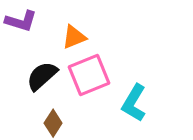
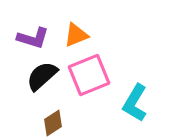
purple L-shape: moved 12 px right, 17 px down
orange triangle: moved 2 px right, 2 px up
cyan L-shape: moved 1 px right
brown diamond: rotated 24 degrees clockwise
